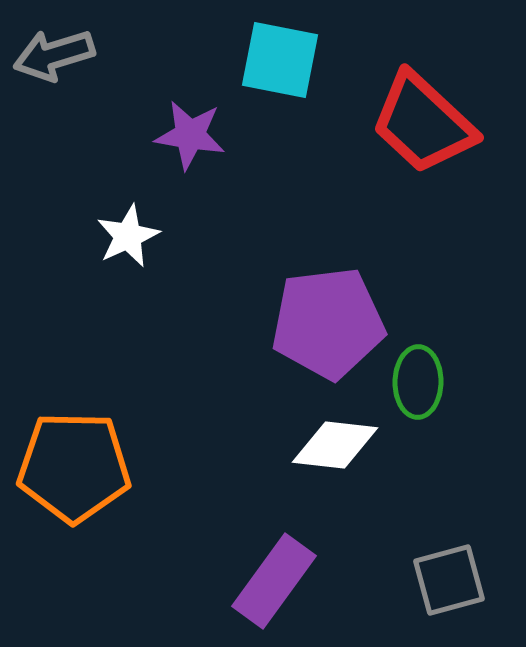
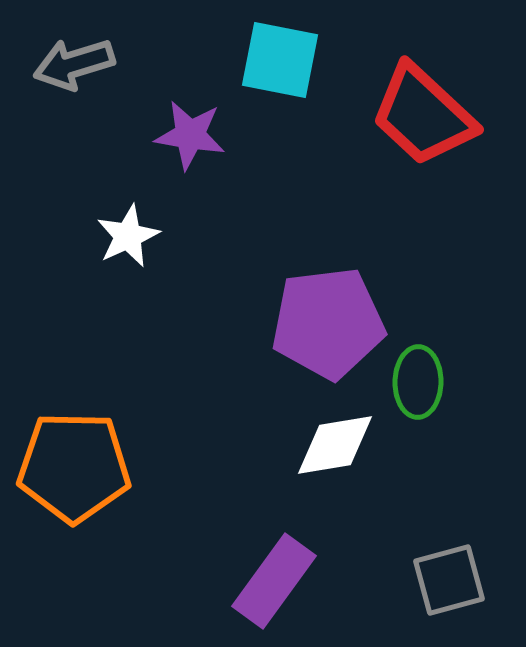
gray arrow: moved 20 px right, 9 px down
red trapezoid: moved 8 px up
white diamond: rotated 16 degrees counterclockwise
